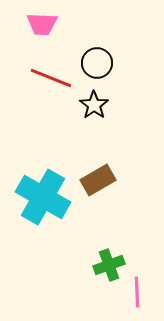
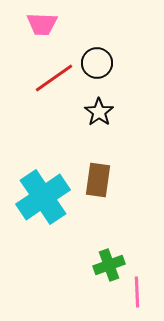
red line: moved 3 px right; rotated 57 degrees counterclockwise
black star: moved 5 px right, 7 px down
brown rectangle: rotated 52 degrees counterclockwise
cyan cross: rotated 26 degrees clockwise
